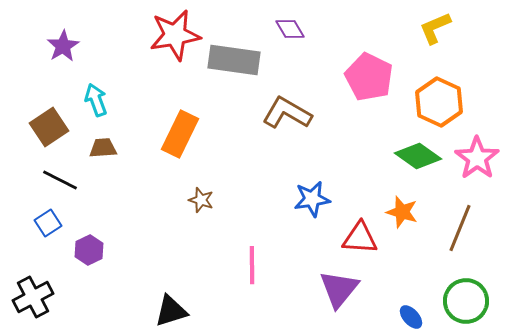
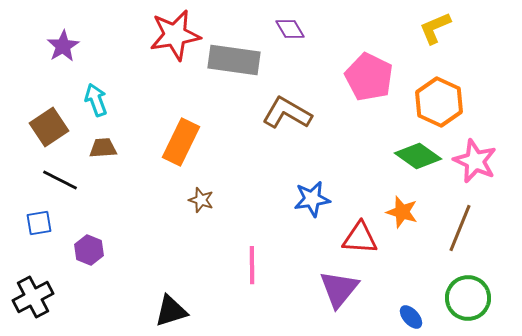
orange rectangle: moved 1 px right, 8 px down
pink star: moved 2 px left, 3 px down; rotated 12 degrees counterclockwise
blue square: moved 9 px left; rotated 24 degrees clockwise
purple hexagon: rotated 12 degrees counterclockwise
green circle: moved 2 px right, 3 px up
